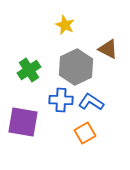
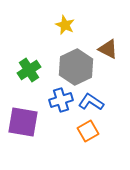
blue cross: rotated 20 degrees counterclockwise
orange square: moved 3 px right, 2 px up
